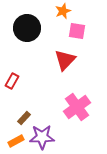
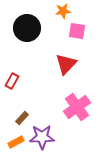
orange star: rotated 14 degrees clockwise
red triangle: moved 1 px right, 4 px down
brown rectangle: moved 2 px left
orange rectangle: moved 1 px down
